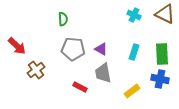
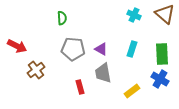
brown triangle: rotated 15 degrees clockwise
green semicircle: moved 1 px left, 1 px up
red arrow: rotated 18 degrees counterclockwise
cyan rectangle: moved 2 px left, 3 px up
blue cross: rotated 18 degrees clockwise
red rectangle: rotated 48 degrees clockwise
